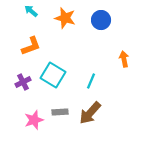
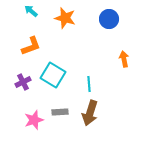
blue circle: moved 8 px right, 1 px up
cyan line: moved 2 px left, 3 px down; rotated 28 degrees counterclockwise
brown arrow: rotated 25 degrees counterclockwise
